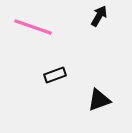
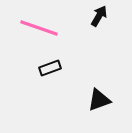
pink line: moved 6 px right, 1 px down
black rectangle: moved 5 px left, 7 px up
